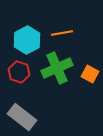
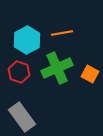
gray rectangle: rotated 16 degrees clockwise
